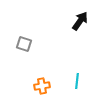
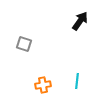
orange cross: moved 1 px right, 1 px up
